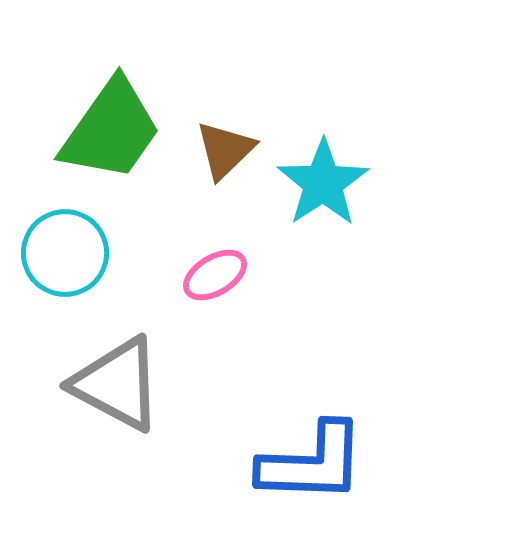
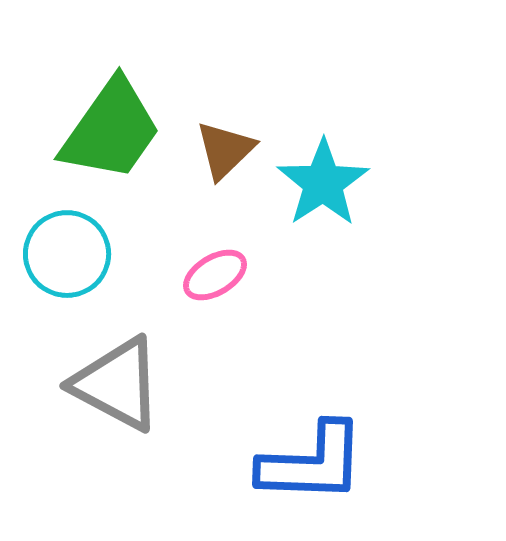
cyan circle: moved 2 px right, 1 px down
